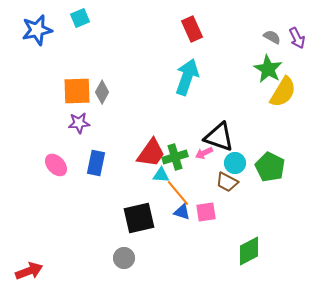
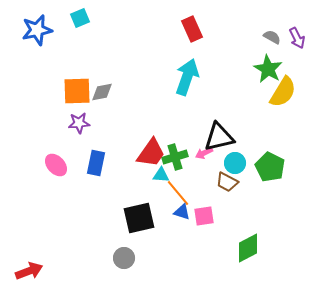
gray diamond: rotated 50 degrees clockwise
black triangle: rotated 32 degrees counterclockwise
pink square: moved 2 px left, 4 px down
green diamond: moved 1 px left, 3 px up
